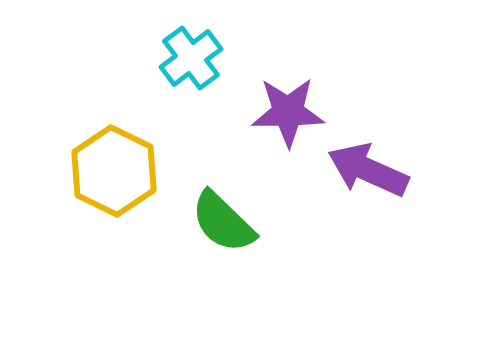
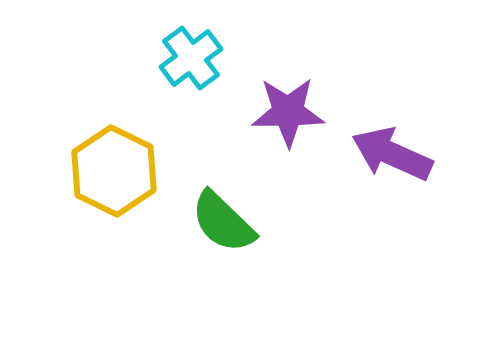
purple arrow: moved 24 px right, 16 px up
